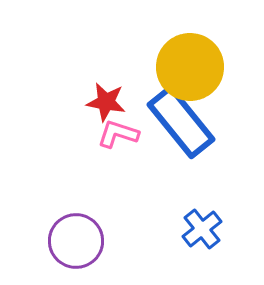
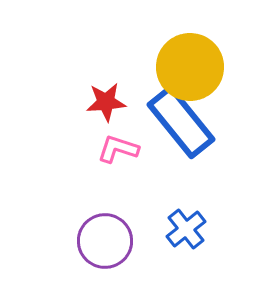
red star: rotated 15 degrees counterclockwise
pink L-shape: moved 15 px down
blue cross: moved 16 px left
purple circle: moved 29 px right
